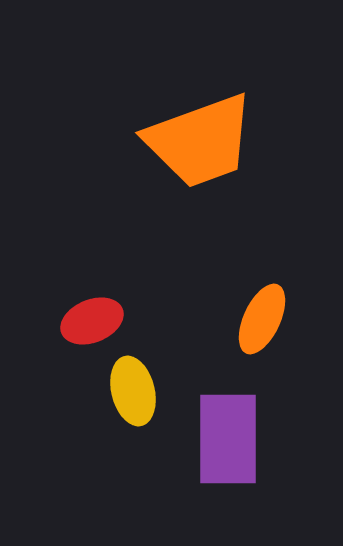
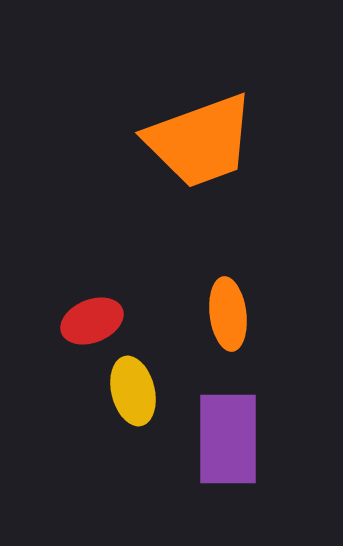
orange ellipse: moved 34 px left, 5 px up; rotated 32 degrees counterclockwise
